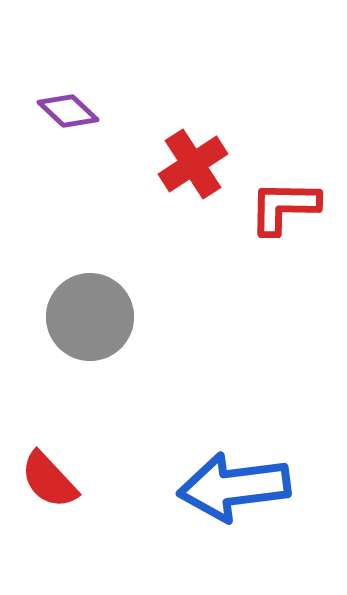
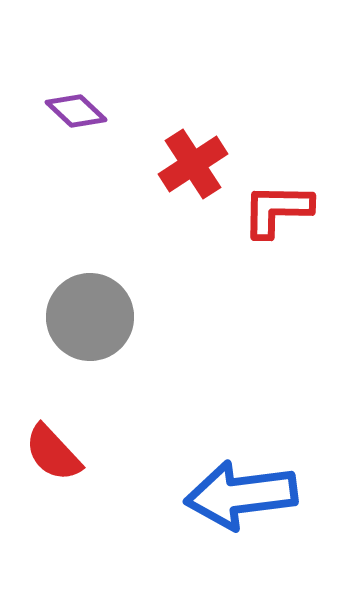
purple diamond: moved 8 px right
red L-shape: moved 7 px left, 3 px down
red semicircle: moved 4 px right, 27 px up
blue arrow: moved 7 px right, 8 px down
